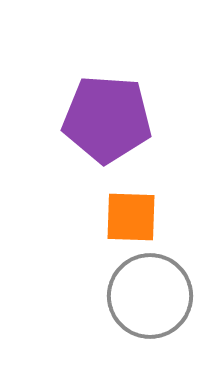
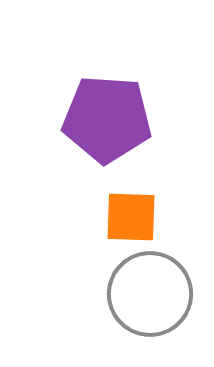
gray circle: moved 2 px up
